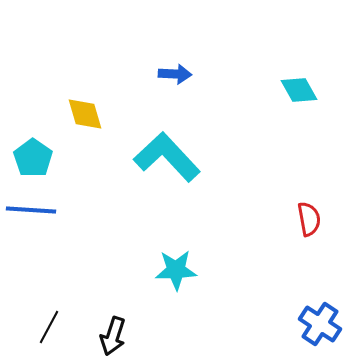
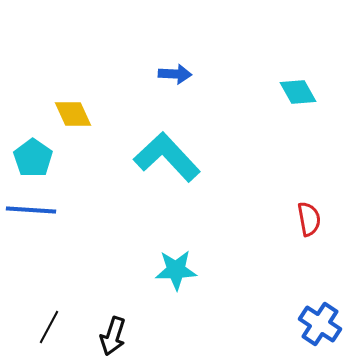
cyan diamond: moved 1 px left, 2 px down
yellow diamond: moved 12 px left; rotated 9 degrees counterclockwise
